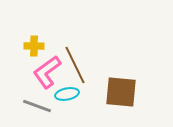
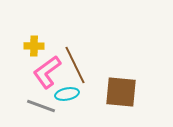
gray line: moved 4 px right
